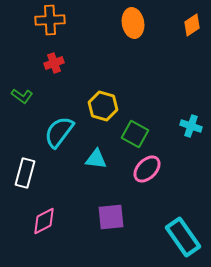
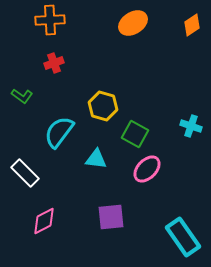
orange ellipse: rotated 68 degrees clockwise
white rectangle: rotated 60 degrees counterclockwise
